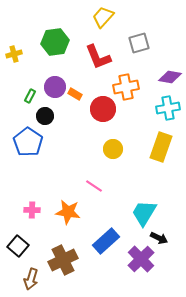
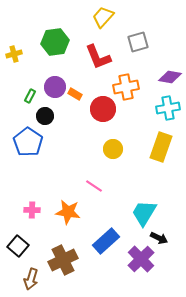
gray square: moved 1 px left, 1 px up
